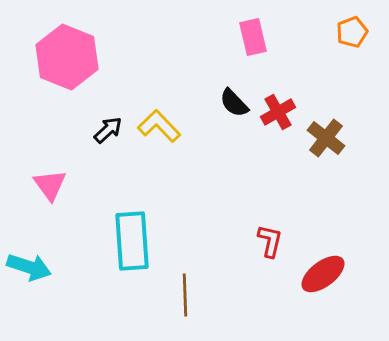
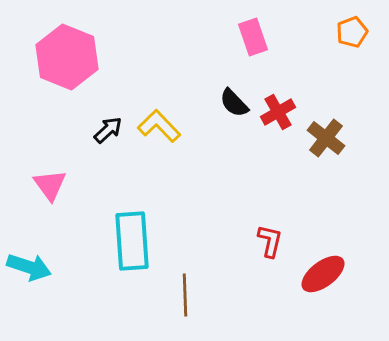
pink rectangle: rotated 6 degrees counterclockwise
